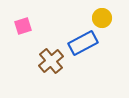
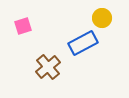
brown cross: moved 3 px left, 6 px down
